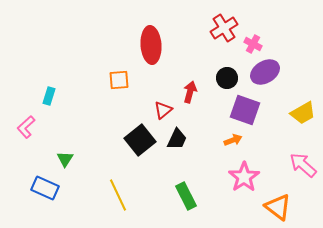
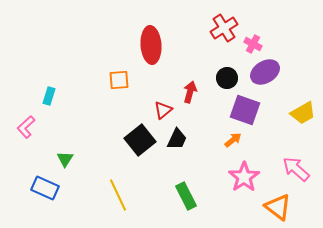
orange arrow: rotated 18 degrees counterclockwise
pink arrow: moved 7 px left, 4 px down
